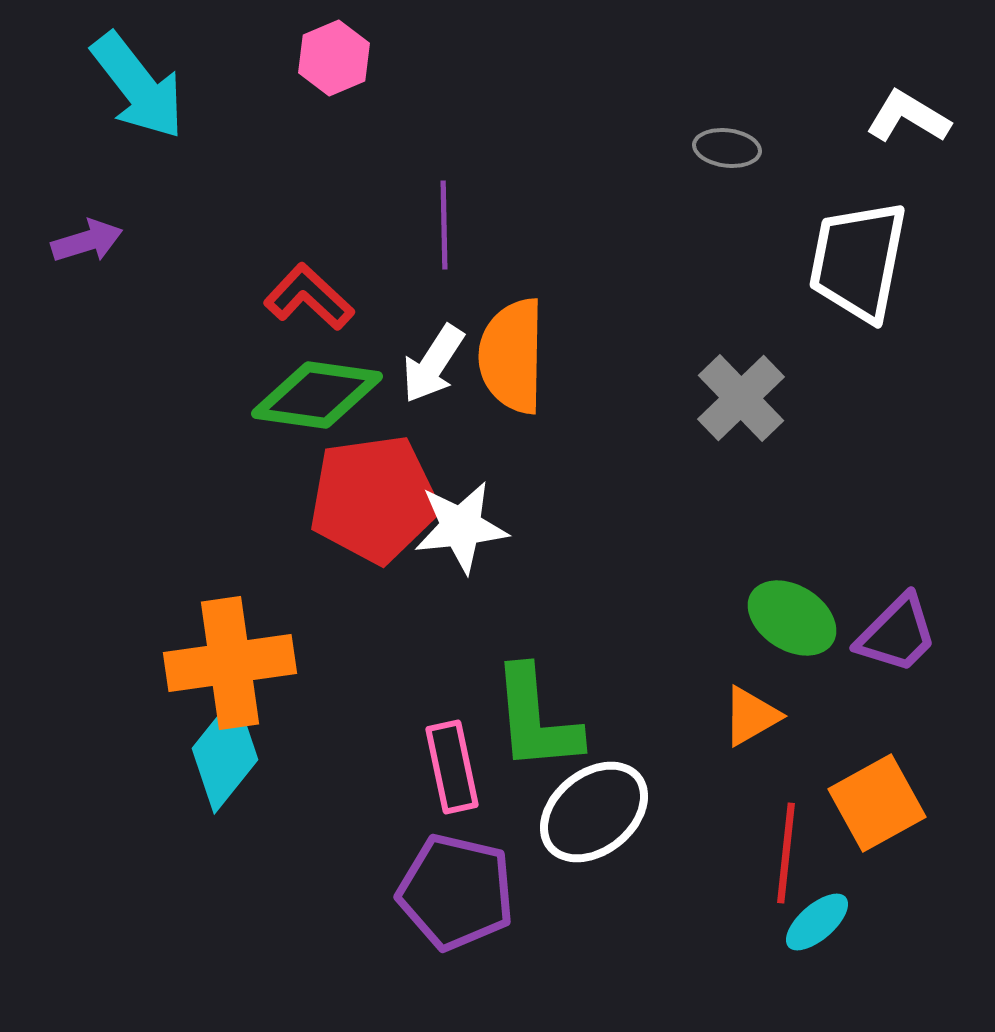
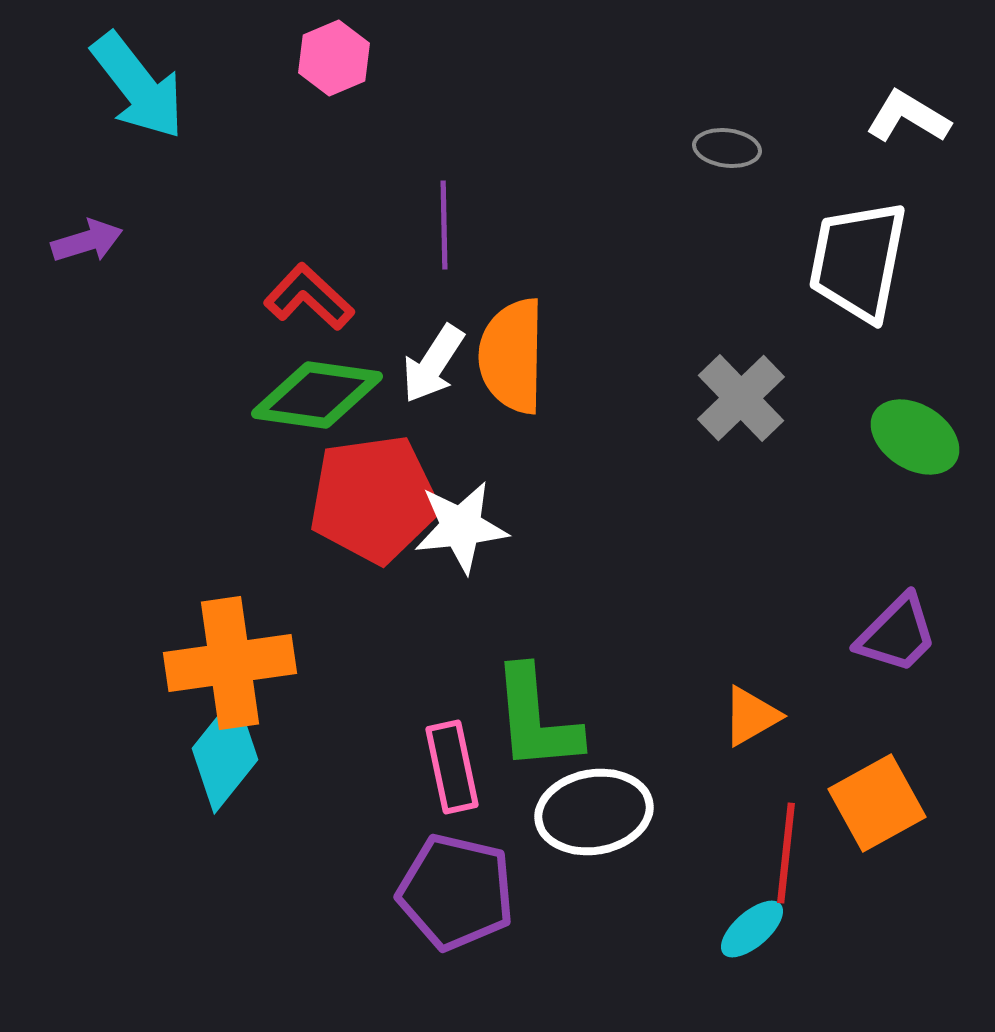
green ellipse: moved 123 px right, 181 px up
white ellipse: rotated 29 degrees clockwise
cyan ellipse: moved 65 px left, 7 px down
